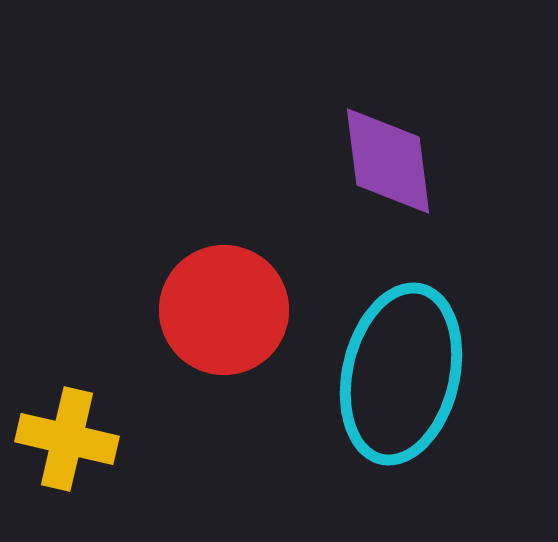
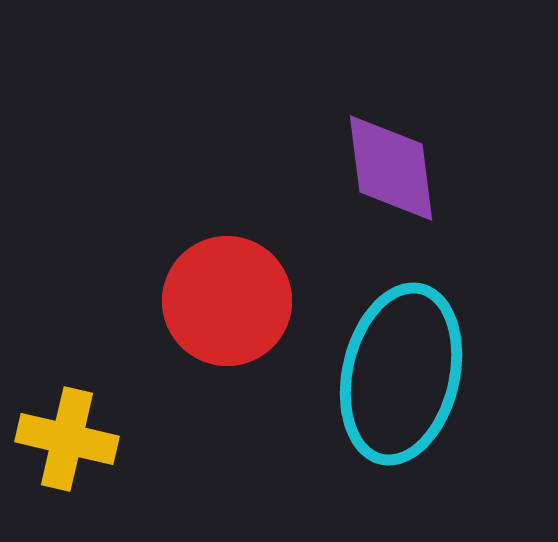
purple diamond: moved 3 px right, 7 px down
red circle: moved 3 px right, 9 px up
